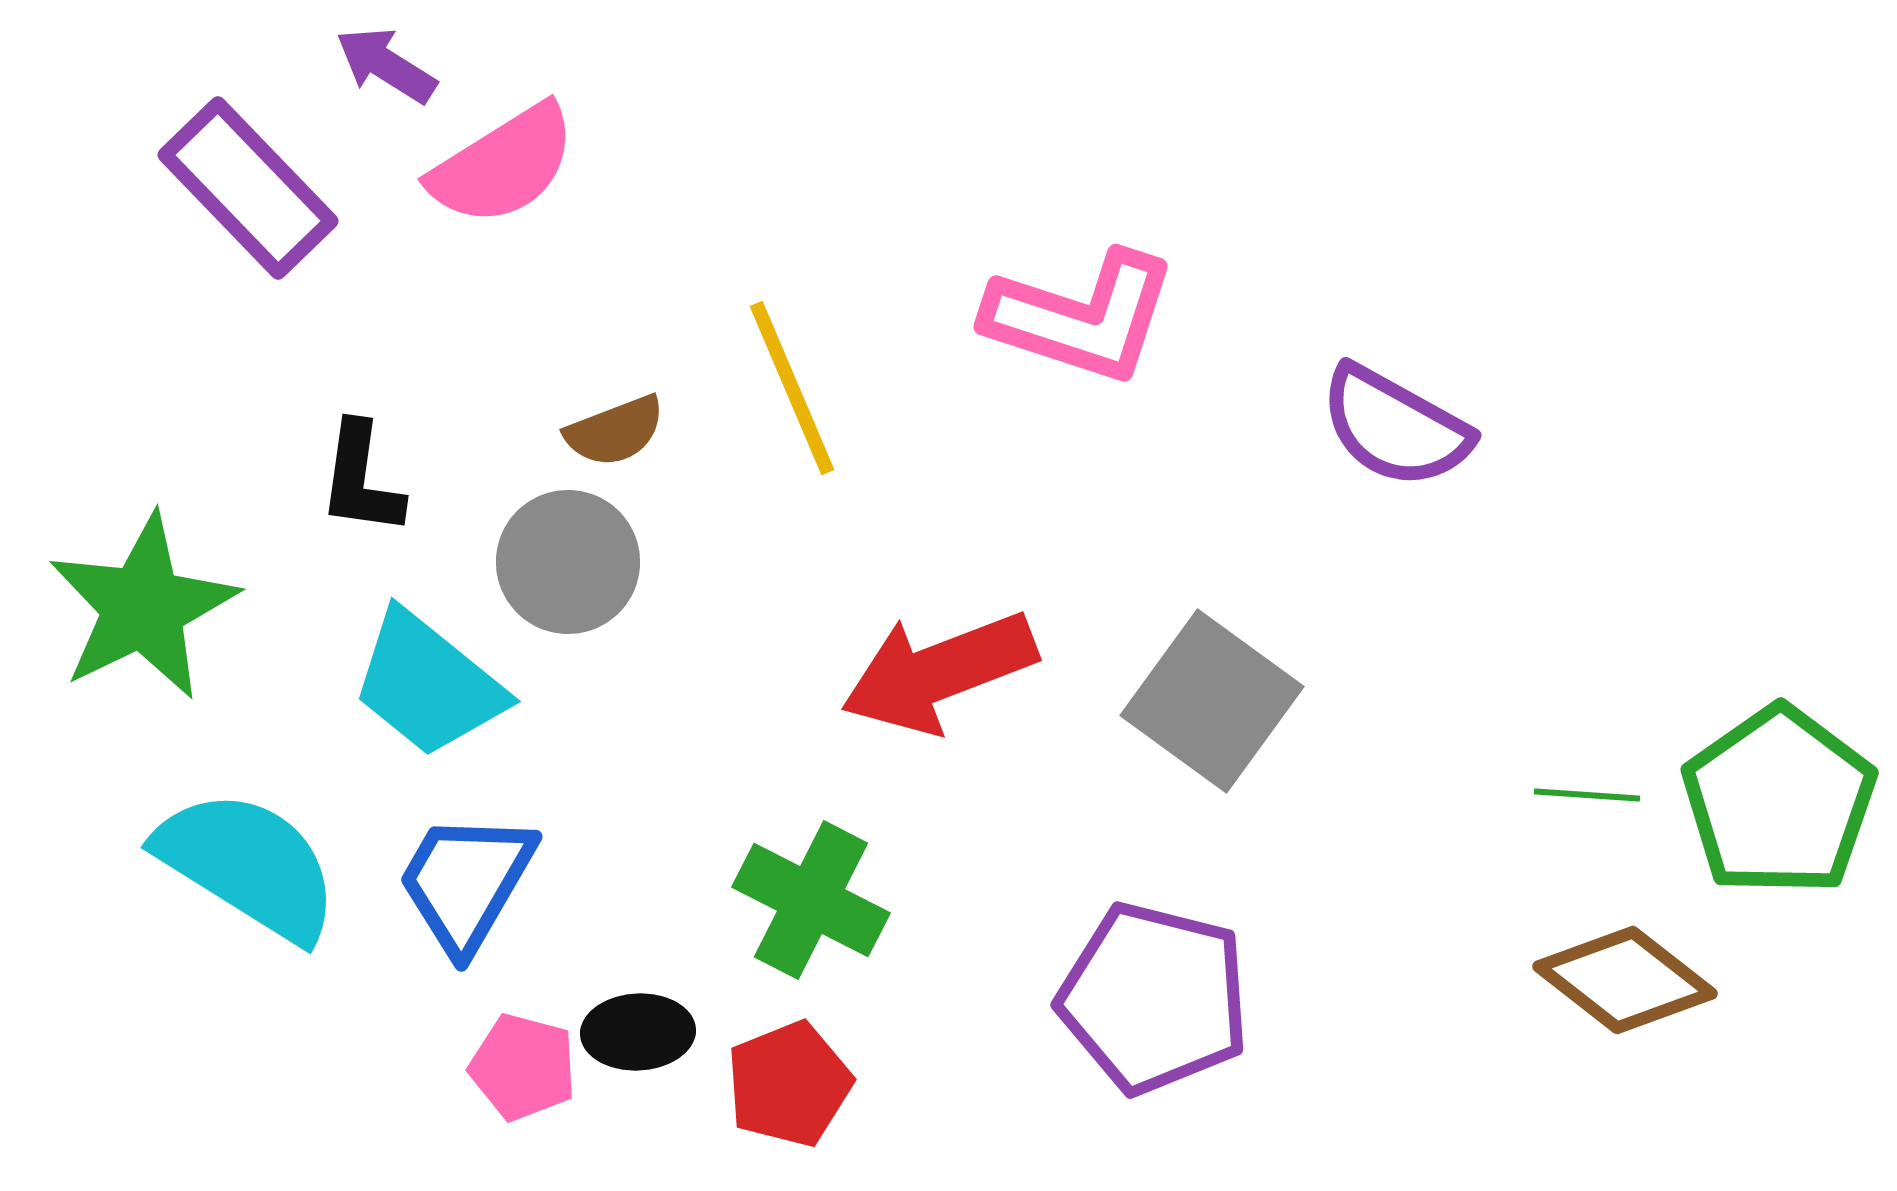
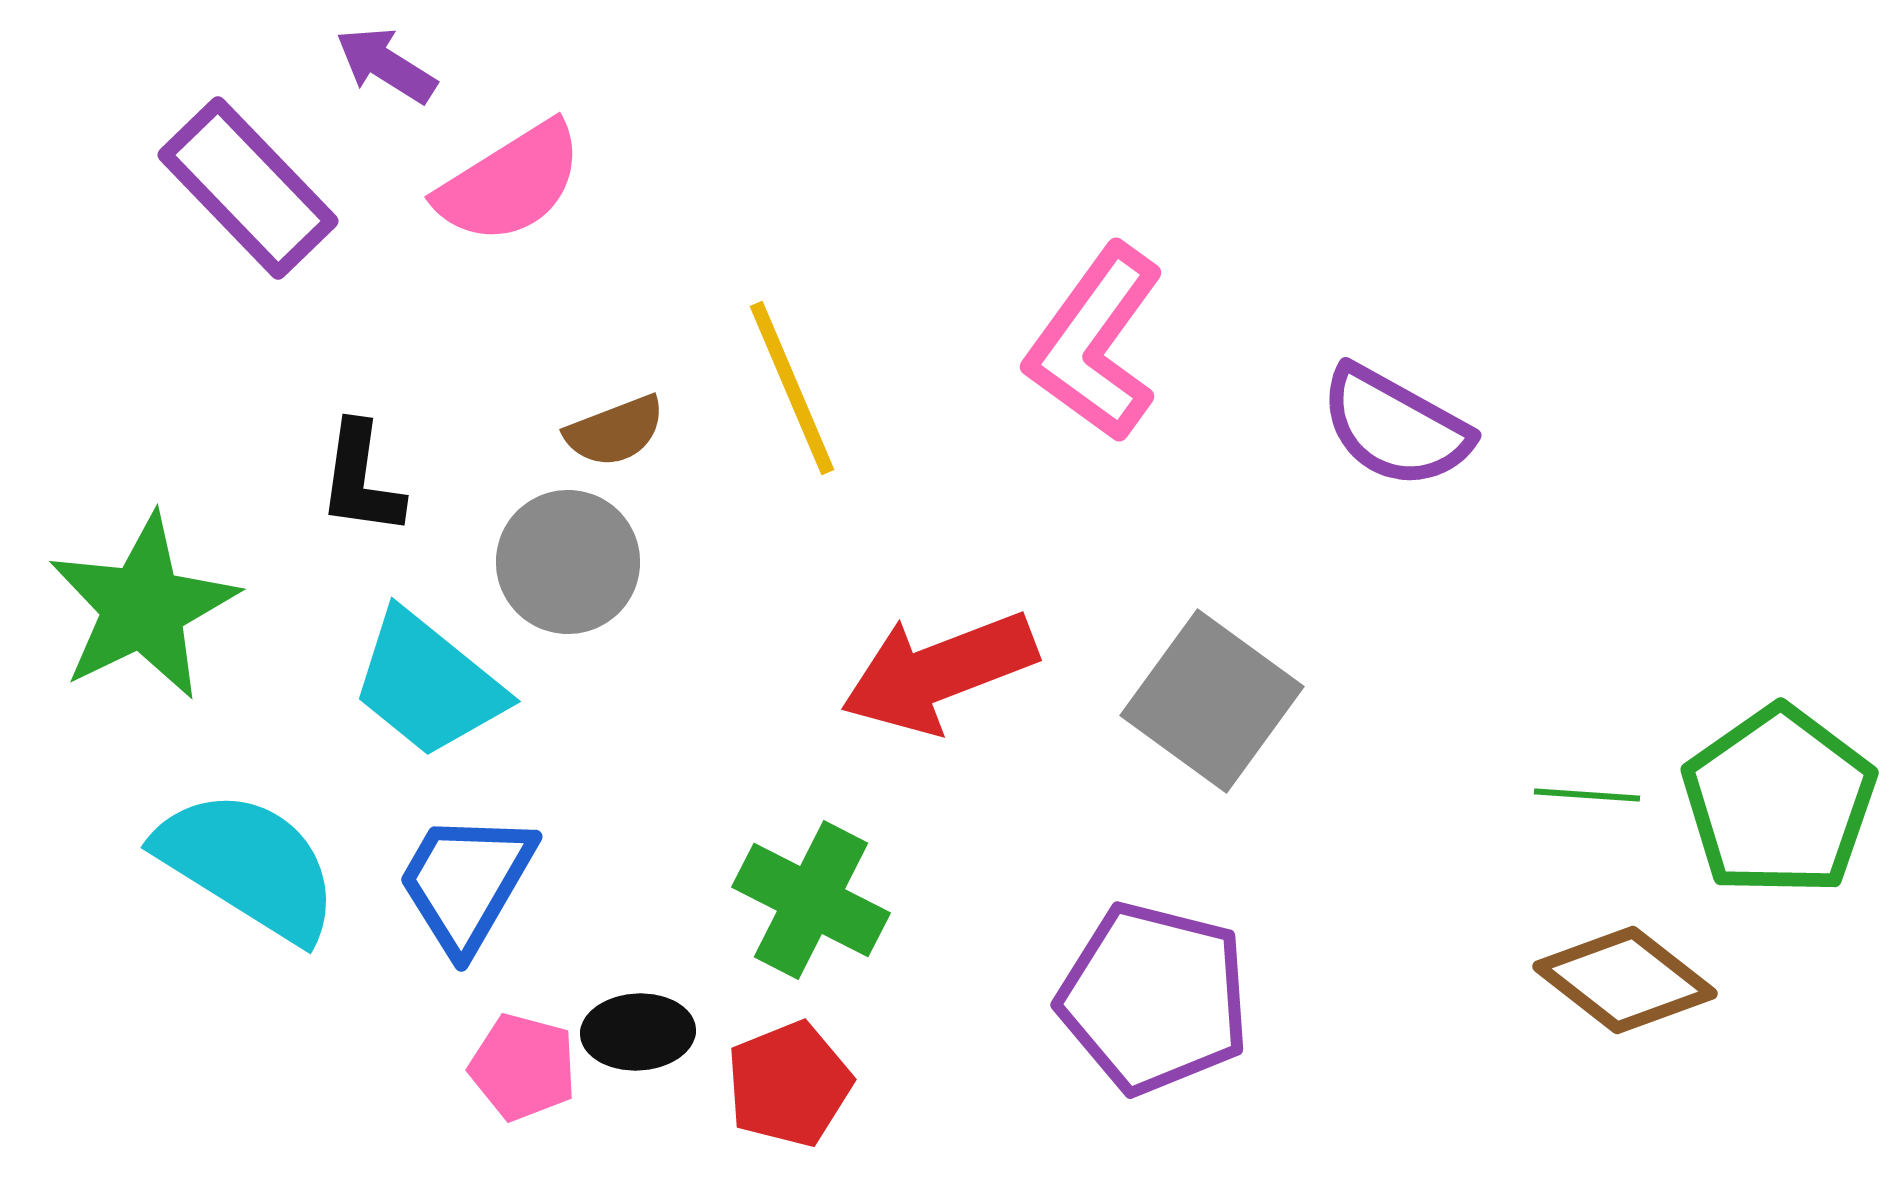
pink semicircle: moved 7 px right, 18 px down
pink L-shape: moved 14 px right, 26 px down; rotated 108 degrees clockwise
